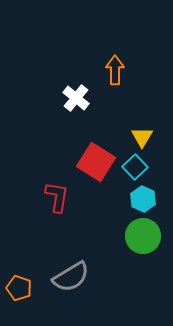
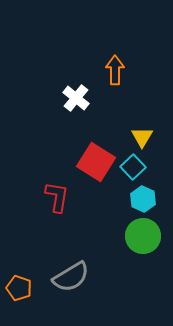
cyan square: moved 2 px left
